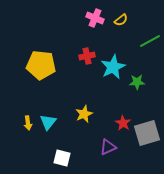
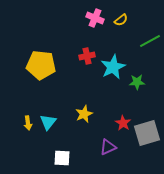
white square: rotated 12 degrees counterclockwise
